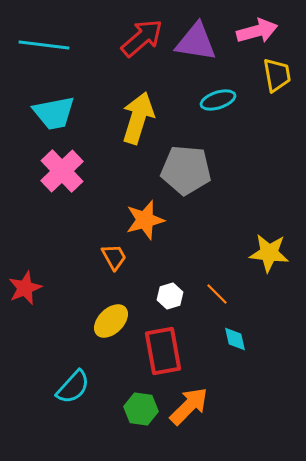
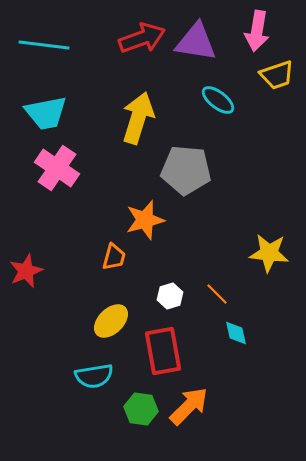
pink arrow: rotated 114 degrees clockwise
red arrow: rotated 21 degrees clockwise
yellow trapezoid: rotated 81 degrees clockwise
cyan ellipse: rotated 56 degrees clockwise
cyan trapezoid: moved 8 px left
pink cross: moved 5 px left, 3 px up; rotated 12 degrees counterclockwise
orange trapezoid: rotated 44 degrees clockwise
red star: moved 1 px right, 17 px up
cyan diamond: moved 1 px right, 6 px up
cyan semicircle: moved 21 px right, 11 px up; rotated 39 degrees clockwise
